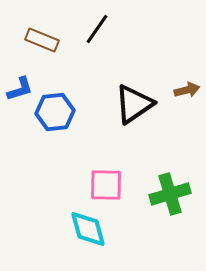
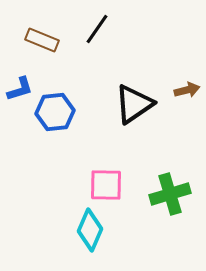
cyan diamond: moved 2 px right, 1 px down; rotated 39 degrees clockwise
